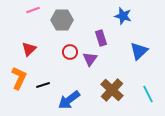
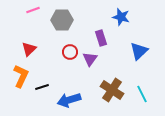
blue star: moved 2 px left, 1 px down
orange L-shape: moved 2 px right, 2 px up
black line: moved 1 px left, 2 px down
brown cross: rotated 10 degrees counterclockwise
cyan line: moved 6 px left
blue arrow: rotated 20 degrees clockwise
